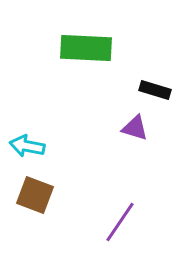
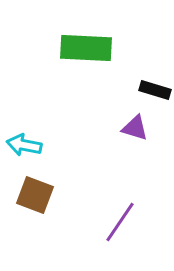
cyan arrow: moved 3 px left, 1 px up
